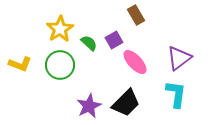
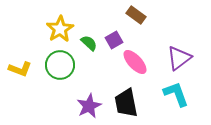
brown rectangle: rotated 24 degrees counterclockwise
yellow L-shape: moved 5 px down
cyan L-shape: rotated 28 degrees counterclockwise
black trapezoid: rotated 124 degrees clockwise
